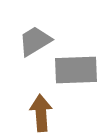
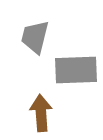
gray trapezoid: moved 4 px up; rotated 45 degrees counterclockwise
